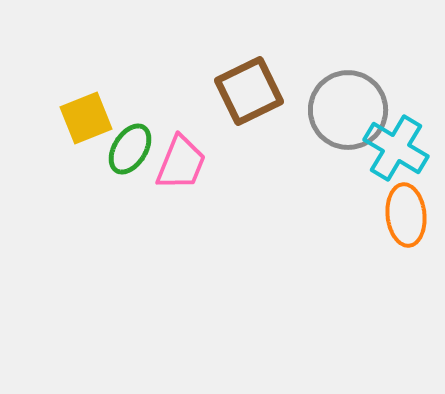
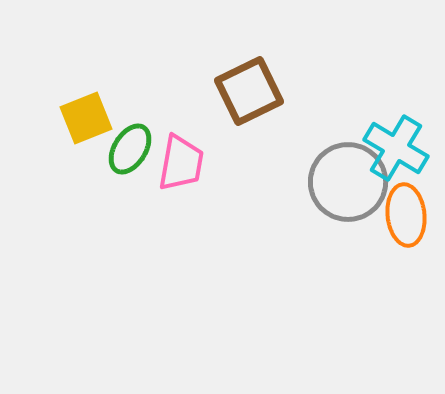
gray circle: moved 72 px down
pink trapezoid: rotated 12 degrees counterclockwise
